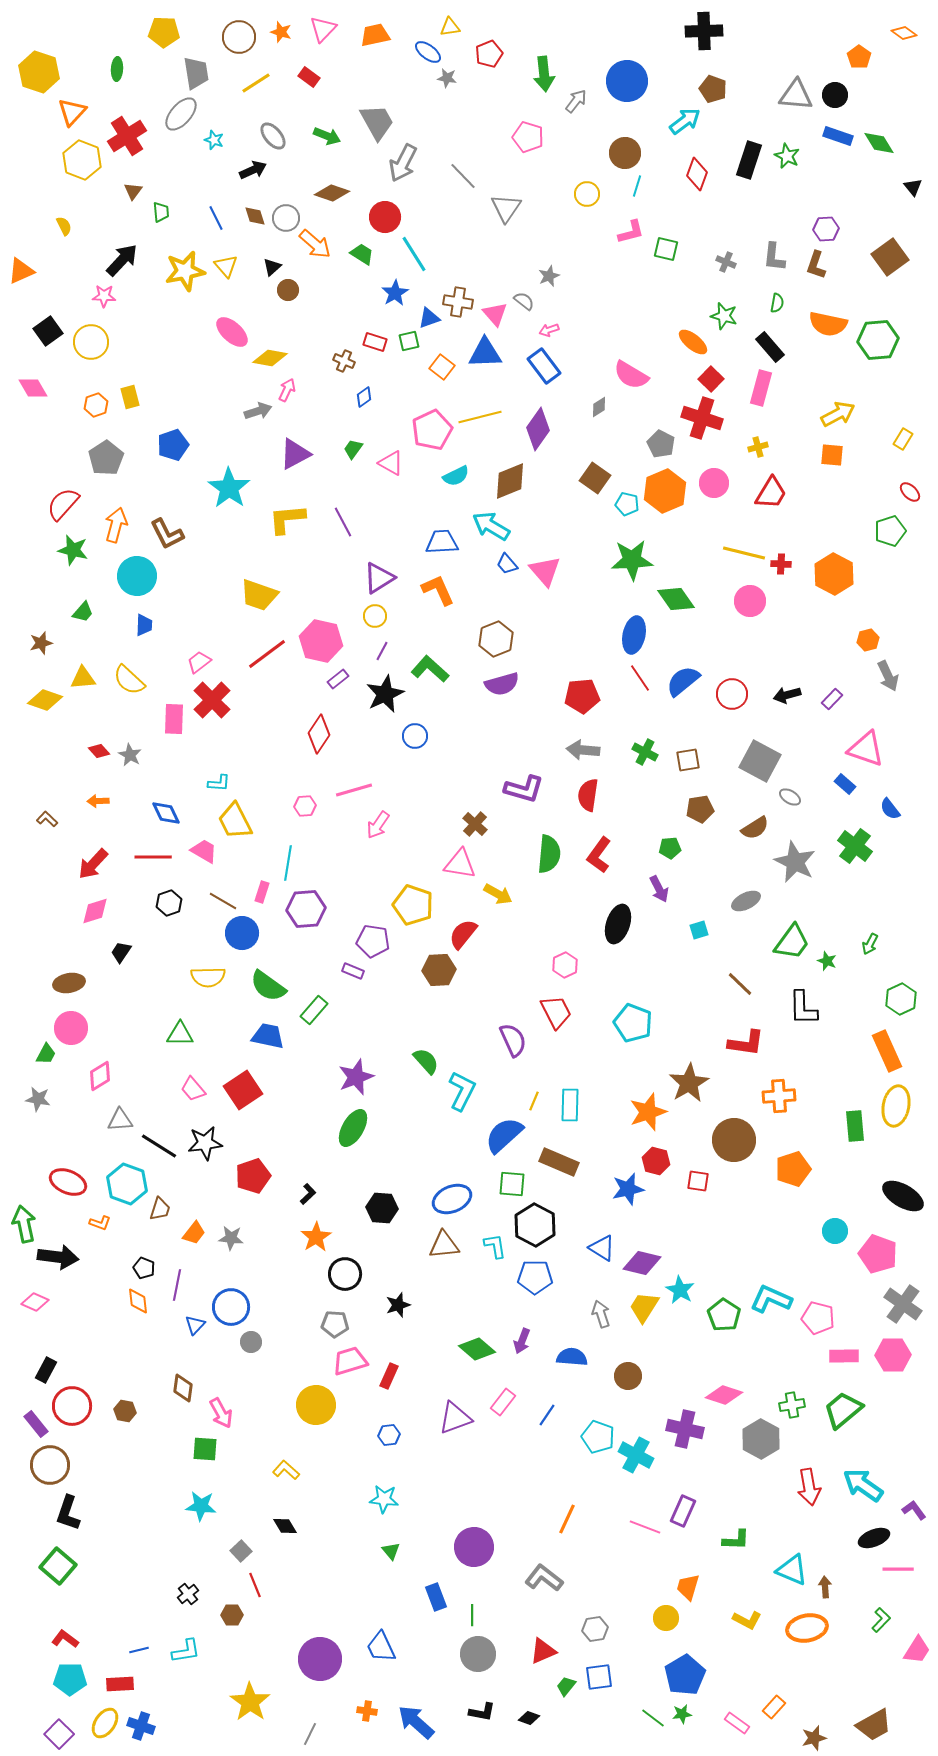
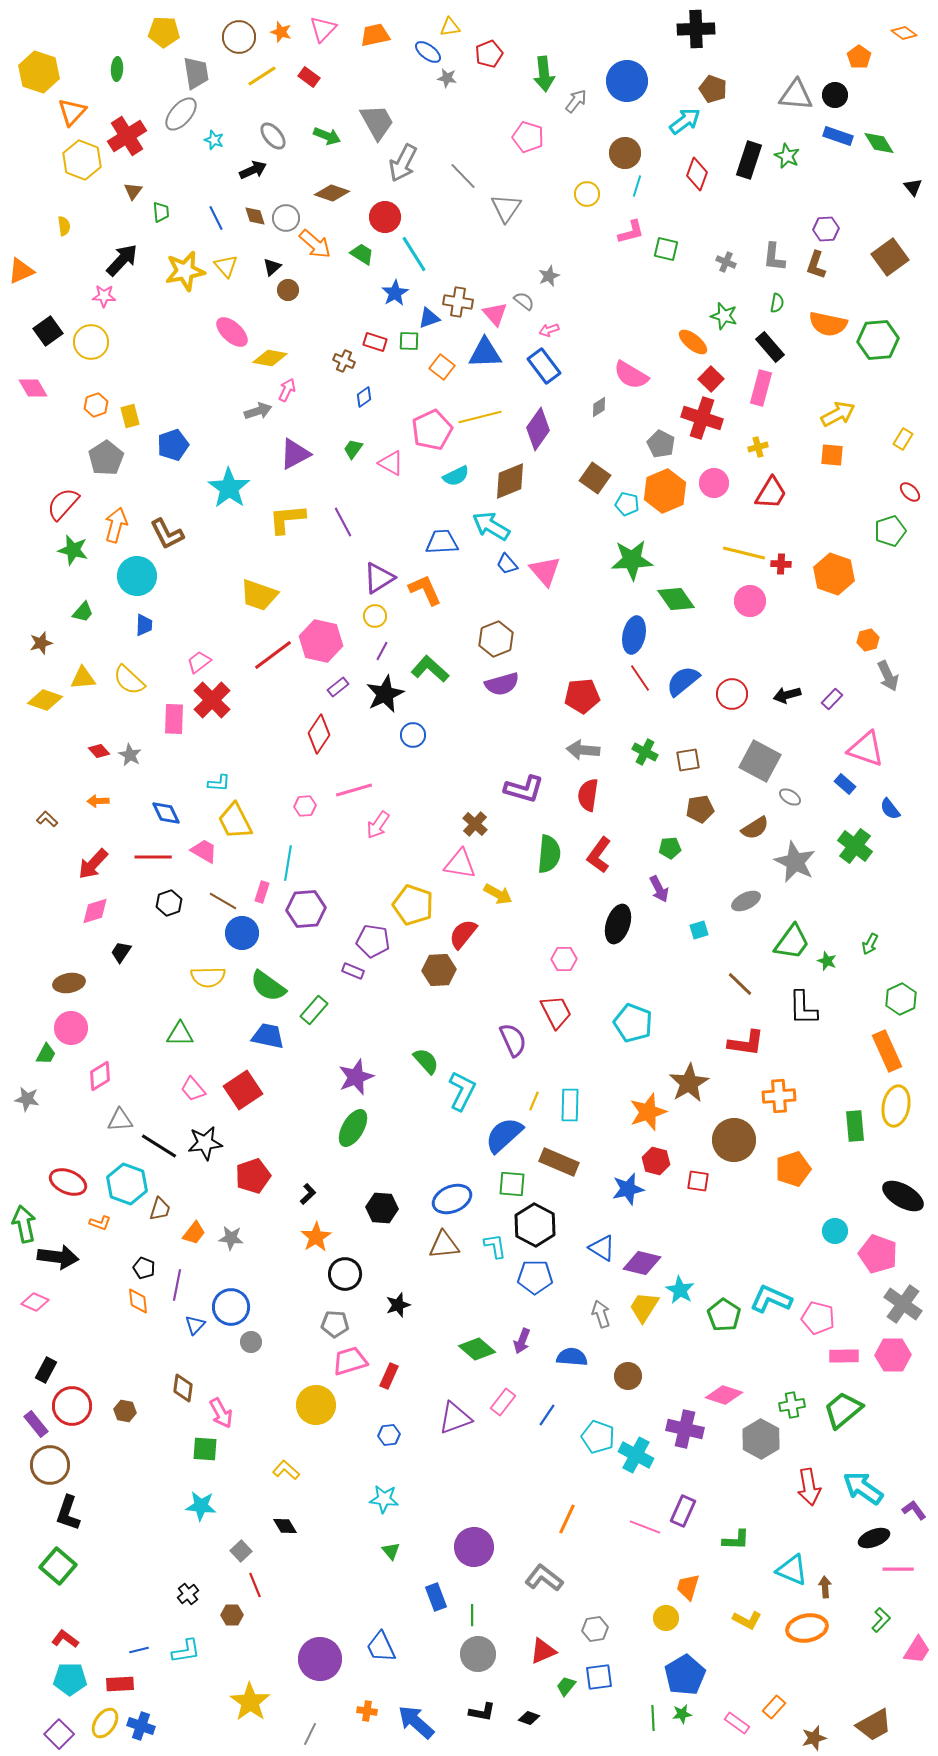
black cross at (704, 31): moved 8 px left, 2 px up
yellow line at (256, 83): moved 6 px right, 7 px up
yellow semicircle at (64, 226): rotated 18 degrees clockwise
green square at (409, 341): rotated 15 degrees clockwise
yellow rectangle at (130, 397): moved 19 px down
orange hexagon at (834, 574): rotated 9 degrees counterclockwise
orange L-shape at (438, 590): moved 13 px left
red line at (267, 654): moved 6 px right, 1 px down
purple rectangle at (338, 679): moved 8 px down
blue circle at (415, 736): moved 2 px left, 1 px up
pink hexagon at (565, 965): moved 1 px left, 6 px up; rotated 25 degrees clockwise
gray star at (38, 1099): moved 11 px left
cyan arrow at (863, 1485): moved 3 px down
green line at (653, 1718): rotated 50 degrees clockwise
